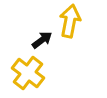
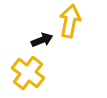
black arrow: rotated 15 degrees clockwise
